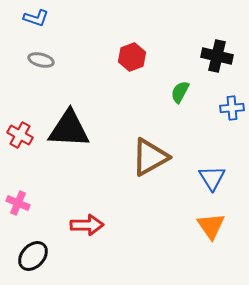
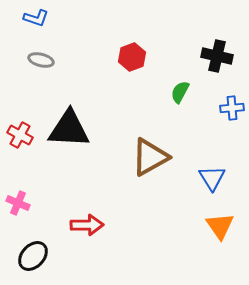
orange triangle: moved 9 px right
